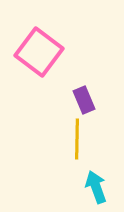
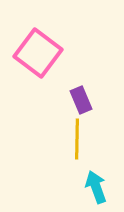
pink square: moved 1 px left, 1 px down
purple rectangle: moved 3 px left
